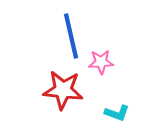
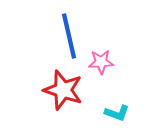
blue line: moved 2 px left
red star: rotated 12 degrees clockwise
